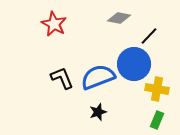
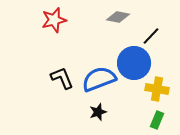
gray diamond: moved 1 px left, 1 px up
red star: moved 4 px up; rotated 30 degrees clockwise
black line: moved 2 px right
blue circle: moved 1 px up
blue semicircle: moved 1 px right, 2 px down
